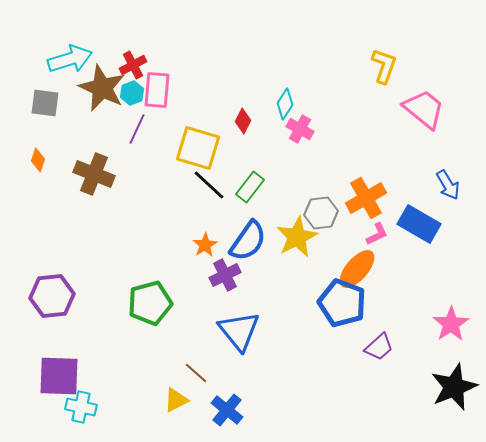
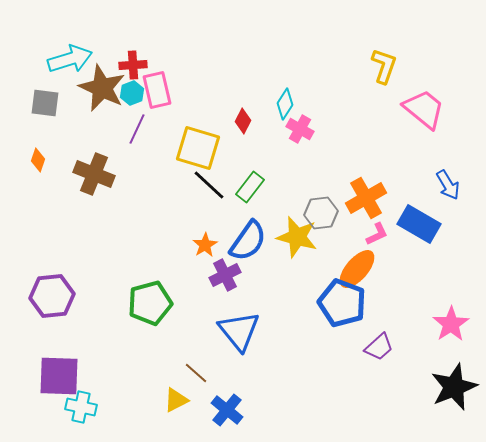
red cross: rotated 24 degrees clockwise
pink rectangle: rotated 18 degrees counterclockwise
yellow star: rotated 30 degrees counterclockwise
